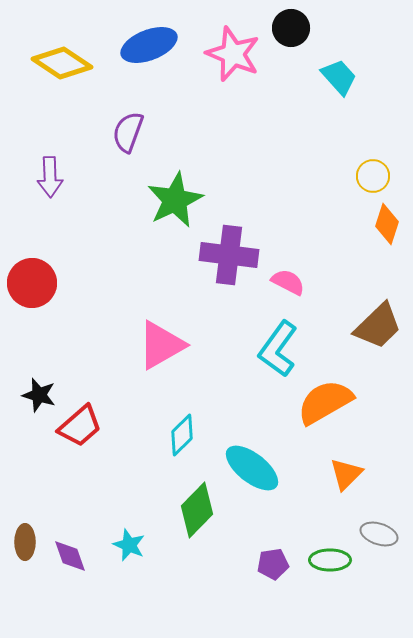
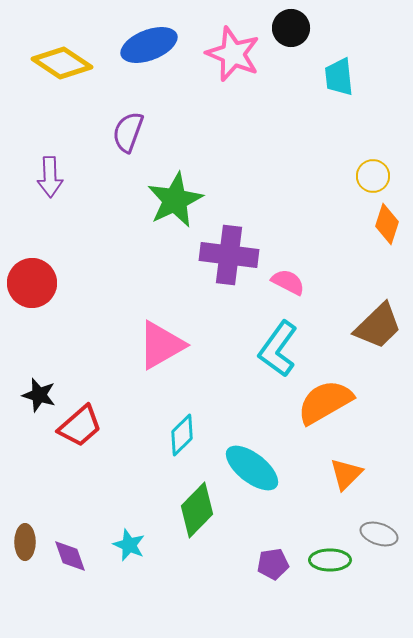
cyan trapezoid: rotated 144 degrees counterclockwise
